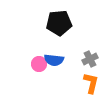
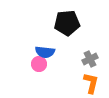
black pentagon: moved 8 px right
blue semicircle: moved 9 px left, 8 px up
